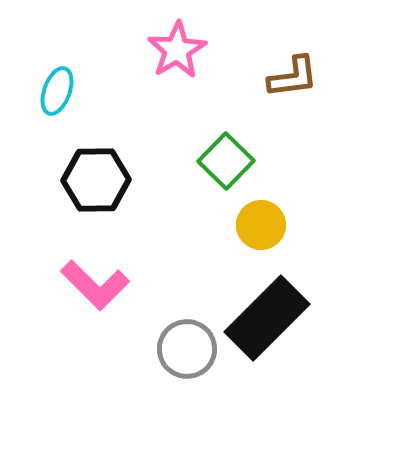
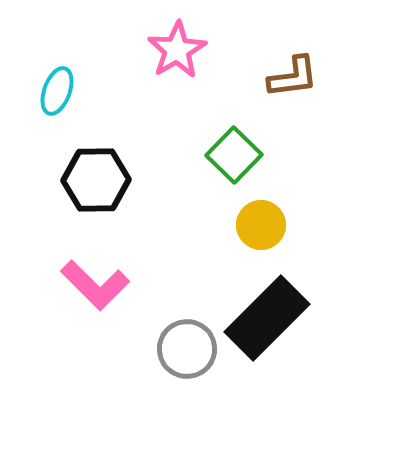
green square: moved 8 px right, 6 px up
